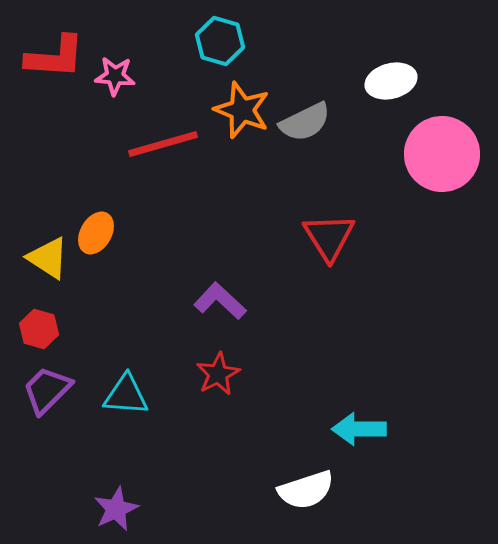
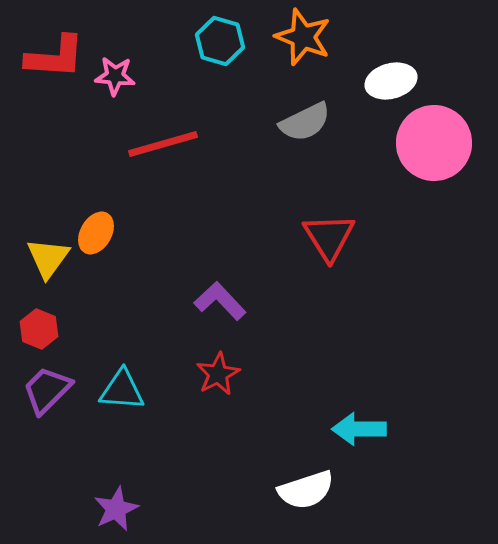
orange star: moved 61 px right, 73 px up
pink circle: moved 8 px left, 11 px up
yellow triangle: rotated 33 degrees clockwise
purple L-shape: rotated 4 degrees clockwise
red hexagon: rotated 6 degrees clockwise
cyan triangle: moved 4 px left, 5 px up
